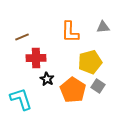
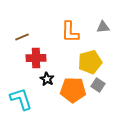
gray square: moved 1 px up
orange pentagon: rotated 30 degrees counterclockwise
